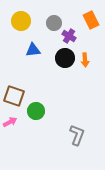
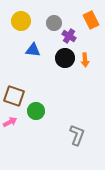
blue triangle: rotated 14 degrees clockwise
